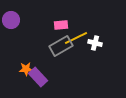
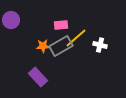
yellow line: rotated 15 degrees counterclockwise
white cross: moved 5 px right, 2 px down
orange star: moved 17 px right, 23 px up
